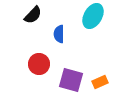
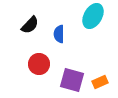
black semicircle: moved 3 px left, 10 px down
purple square: moved 1 px right
